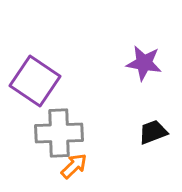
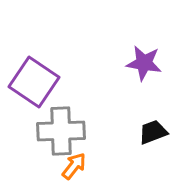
purple square: moved 1 px left, 1 px down
gray cross: moved 2 px right, 2 px up
orange arrow: rotated 8 degrees counterclockwise
